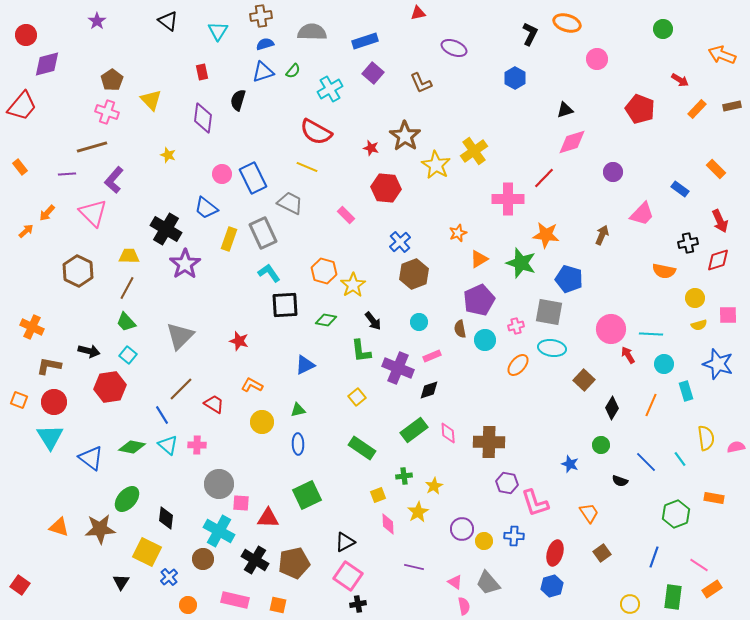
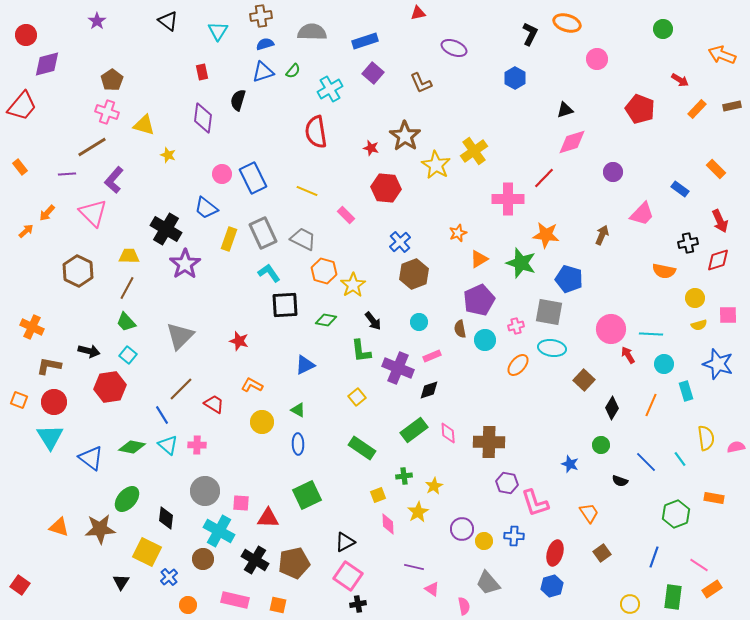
yellow triangle at (151, 100): moved 7 px left, 25 px down; rotated 30 degrees counterclockwise
red semicircle at (316, 132): rotated 52 degrees clockwise
brown line at (92, 147): rotated 16 degrees counterclockwise
yellow line at (307, 167): moved 24 px down
gray trapezoid at (290, 203): moved 13 px right, 36 px down
green triangle at (298, 410): rotated 42 degrees clockwise
gray circle at (219, 484): moved 14 px left, 7 px down
pink triangle at (455, 582): moved 23 px left, 7 px down
